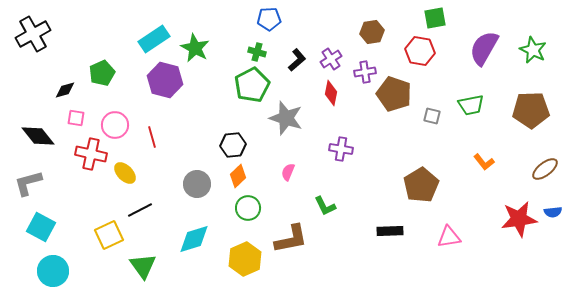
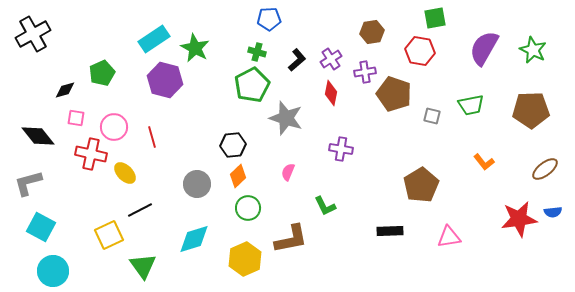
pink circle at (115, 125): moved 1 px left, 2 px down
